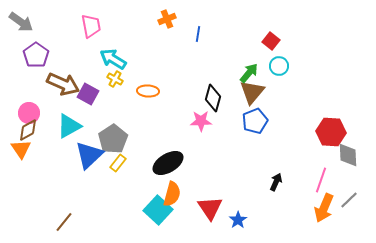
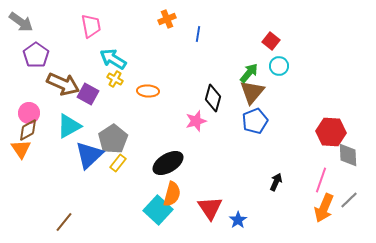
pink star: moved 5 px left; rotated 15 degrees counterclockwise
